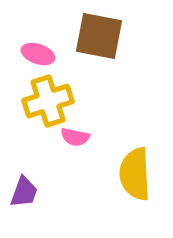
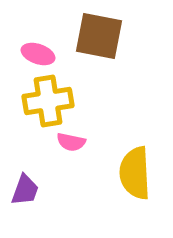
yellow cross: rotated 9 degrees clockwise
pink semicircle: moved 4 px left, 5 px down
yellow semicircle: moved 1 px up
purple trapezoid: moved 1 px right, 2 px up
